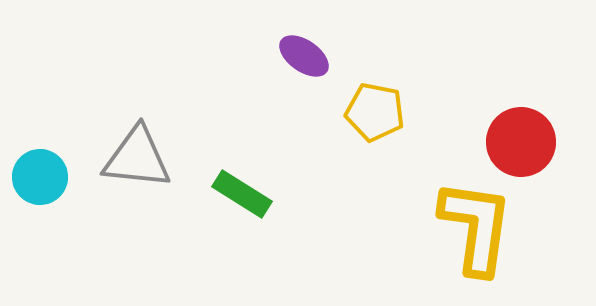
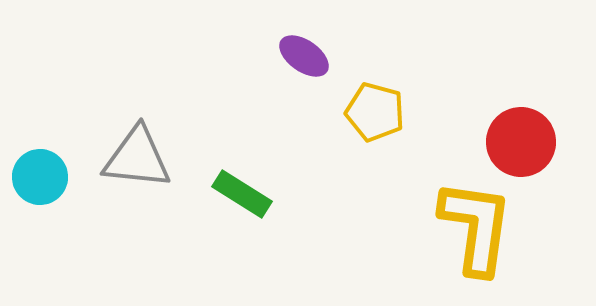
yellow pentagon: rotated 4 degrees clockwise
